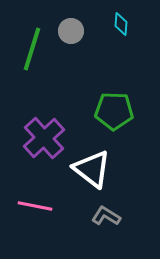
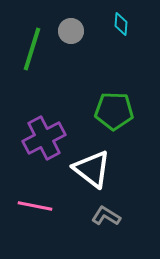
purple cross: rotated 15 degrees clockwise
